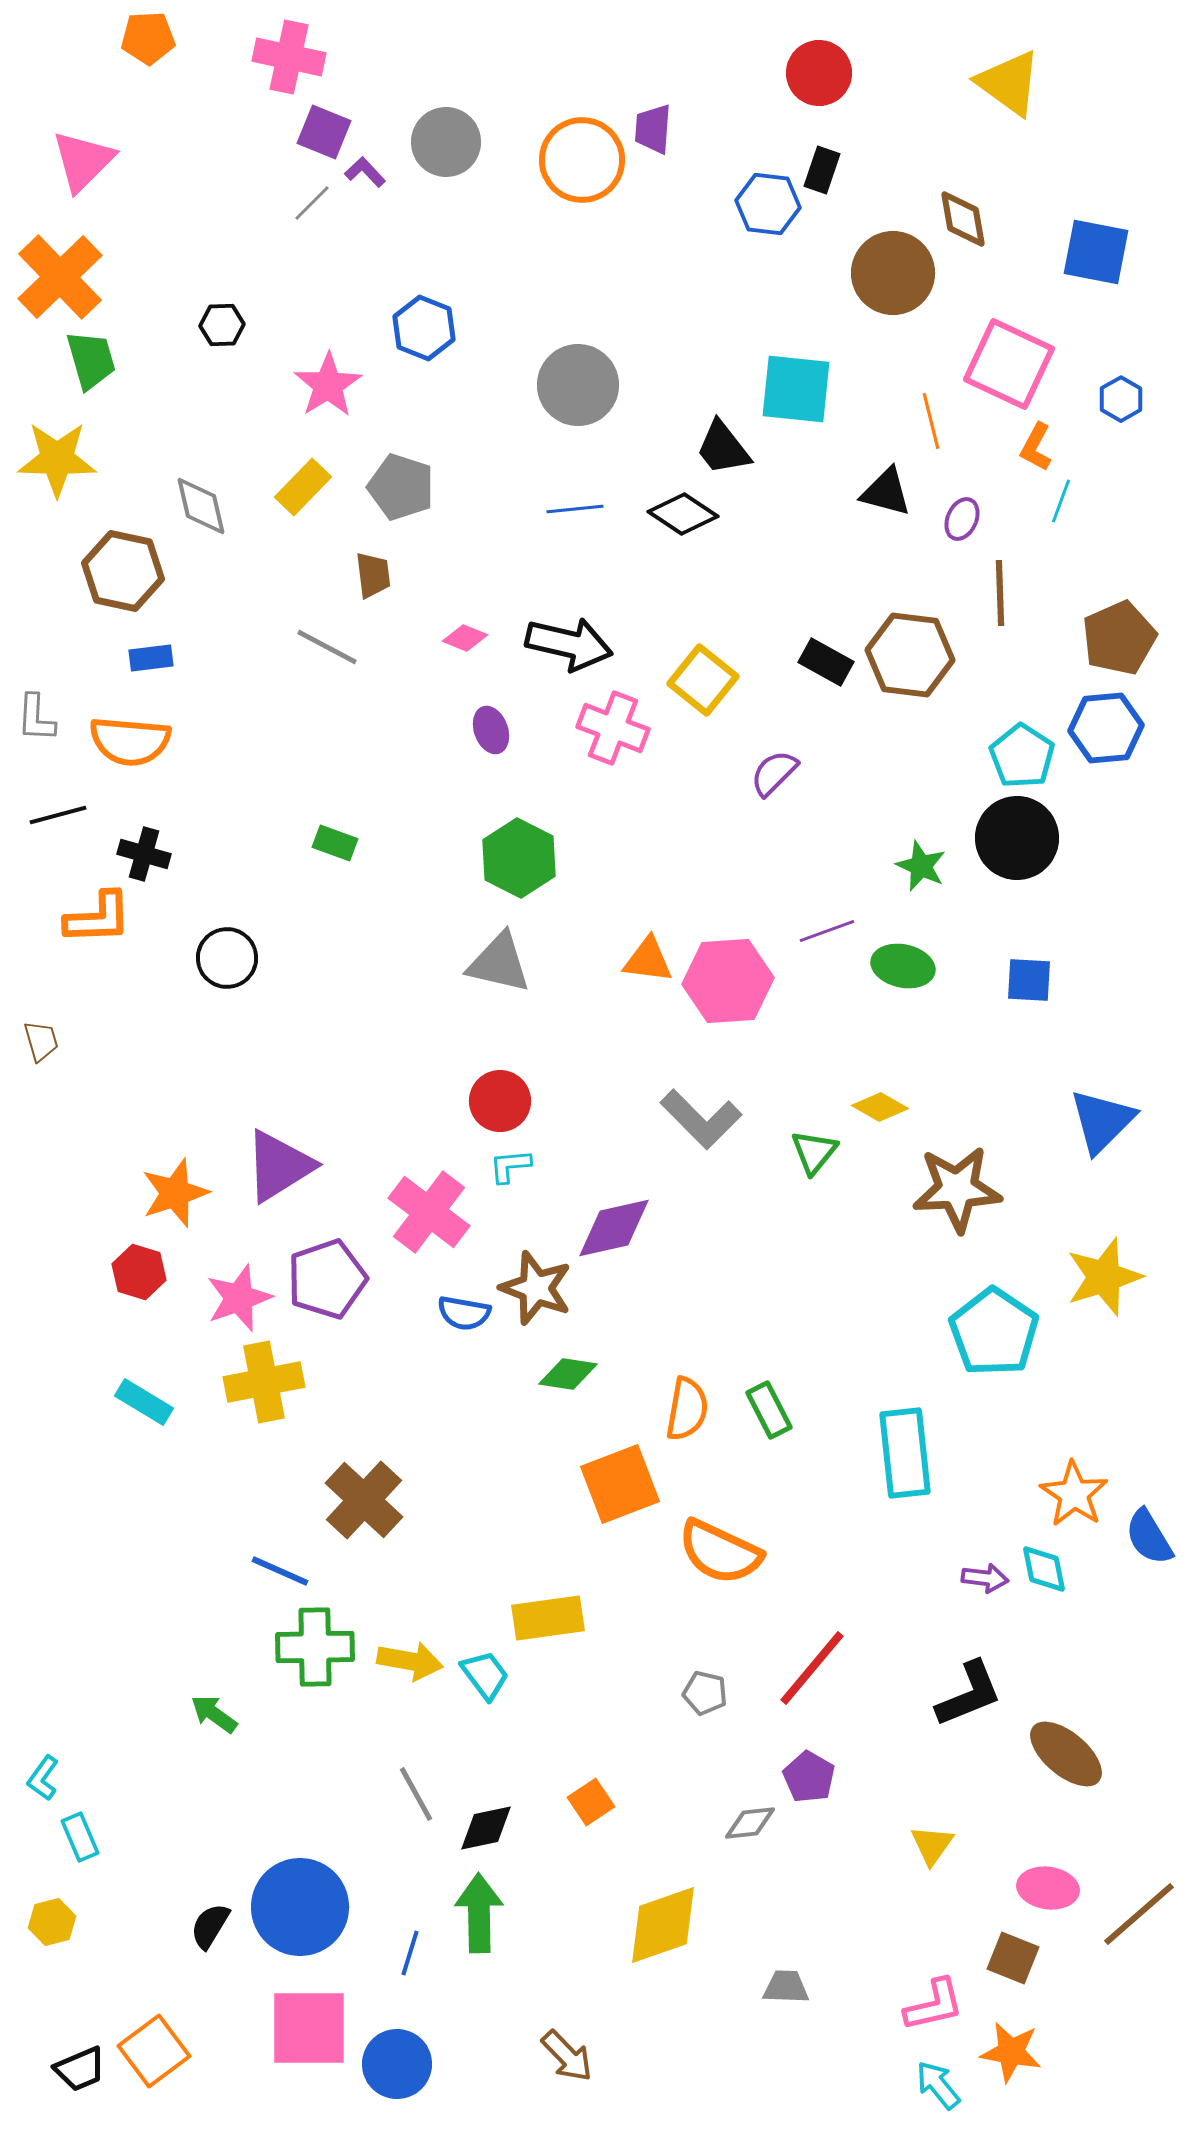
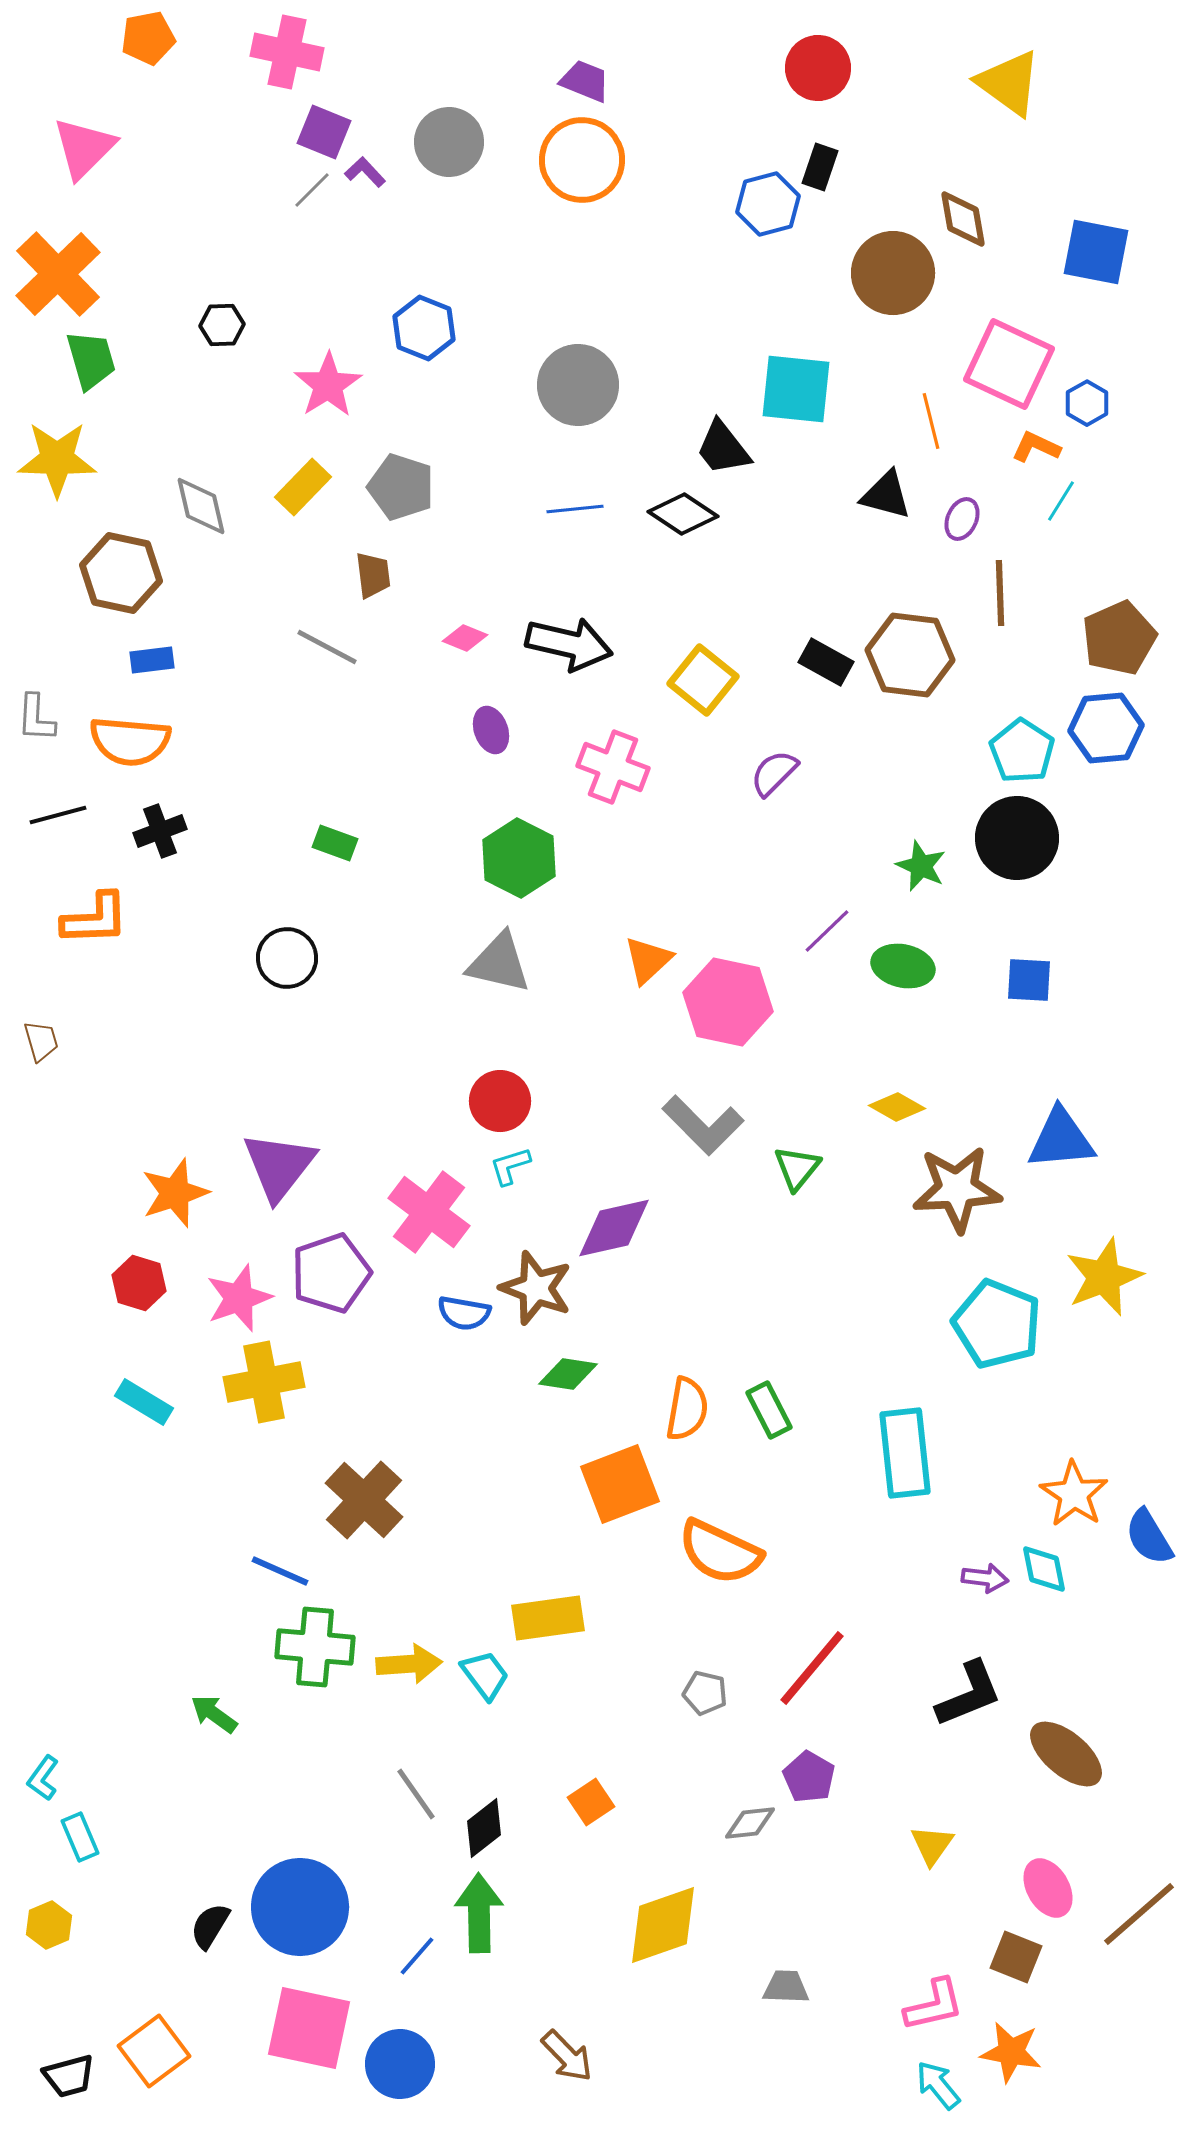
orange pentagon at (148, 38): rotated 8 degrees counterclockwise
pink cross at (289, 57): moved 2 px left, 5 px up
red circle at (819, 73): moved 1 px left, 5 px up
purple trapezoid at (653, 129): moved 68 px left, 48 px up; rotated 108 degrees clockwise
gray circle at (446, 142): moved 3 px right
pink triangle at (83, 161): moved 1 px right, 13 px up
black rectangle at (822, 170): moved 2 px left, 3 px up
gray line at (312, 203): moved 13 px up
blue hexagon at (768, 204): rotated 22 degrees counterclockwise
orange cross at (60, 277): moved 2 px left, 3 px up
blue hexagon at (1121, 399): moved 34 px left, 4 px down
orange L-shape at (1036, 447): rotated 87 degrees clockwise
black triangle at (886, 492): moved 3 px down
cyan line at (1061, 501): rotated 12 degrees clockwise
brown hexagon at (123, 571): moved 2 px left, 2 px down
blue rectangle at (151, 658): moved 1 px right, 2 px down
pink cross at (613, 728): moved 39 px down
cyan pentagon at (1022, 756): moved 5 px up
black cross at (144, 854): moved 16 px right, 23 px up; rotated 36 degrees counterclockwise
orange L-shape at (98, 918): moved 3 px left, 1 px down
purple line at (827, 931): rotated 24 degrees counterclockwise
black circle at (227, 958): moved 60 px right
orange triangle at (648, 960): rotated 50 degrees counterclockwise
pink hexagon at (728, 981): moved 21 px down; rotated 16 degrees clockwise
yellow diamond at (880, 1107): moved 17 px right
gray L-shape at (701, 1119): moved 2 px right, 6 px down
blue triangle at (1102, 1121): moved 41 px left, 18 px down; rotated 40 degrees clockwise
green triangle at (814, 1152): moved 17 px left, 16 px down
purple triangle at (279, 1166): rotated 20 degrees counterclockwise
cyan L-shape at (510, 1166): rotated 12 degrees counterclockwise
red hexagon at (139, 1272): moved 11 px down
yellow star at (1104, 1277): rotated 4 degrees counterclockwise
purple pentagon at (327, 1279): moved 4 px right, 6 px up
cyan pentagon at (994, 1332): moved 3 px right, 8 px up; rotated 12 degrees counterclockwise
green cross at (315, 1647): rotated 6 degrees clockwise
yellow arrow at (410, 1661): moved 1 px left, 3 px down; rotated 14 degrees counterclockwise
gray line at (416, 1794): rotated 6 degrees counterclockwise
black diamond at (486, 1828): moved 2 px left; rotated 26 degrees counterclockwise
pink ellipse at (1048, 1888): rotated 52 degrees clockwise
yellow hexagon at (52, 1922): moved 3 px left, 3 px down; rotated 9 degrees counterclockwise
blue line at (410, 1953): moved 7 px right, 3 px down; rotated 24 degrees clockwise
brown square at (1013, 1958): moved 3 px right, 1 px up
pink square at (309, 2028): rotated 12 degrees clockwise
blue circle at (397, 2064): moved 3 px right
black trapezoid at (80, 2069): moved 11 px left, 7 px down; rotated 8 degrees clockwise
